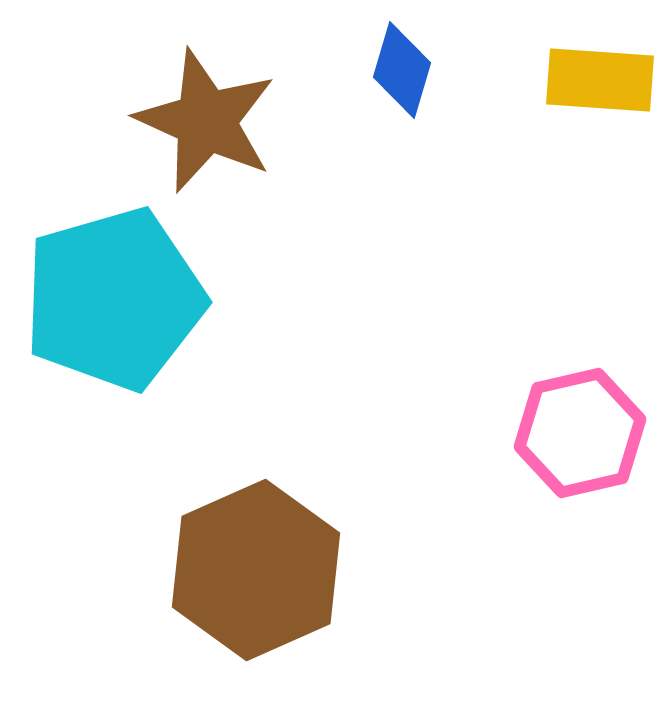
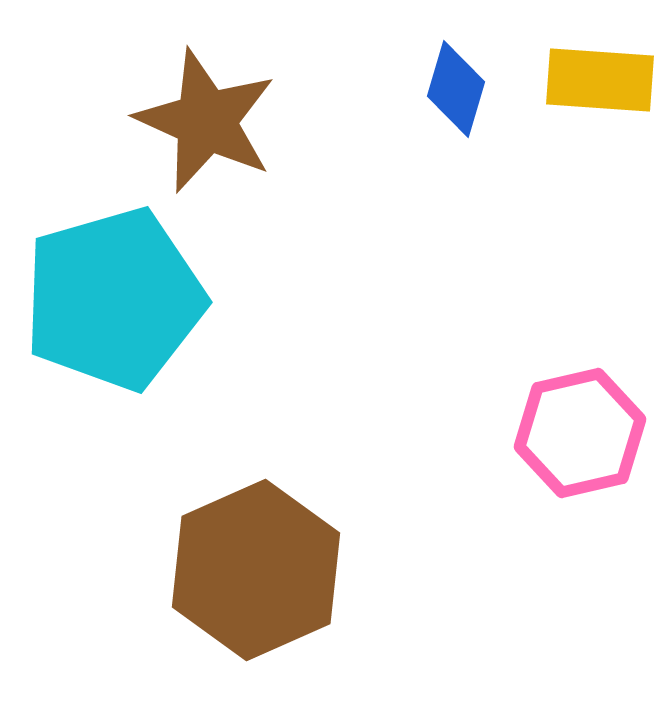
blue diamond: moved 54 px right, 19 px down
